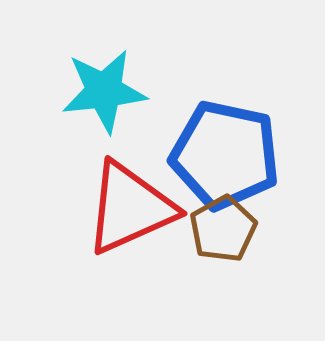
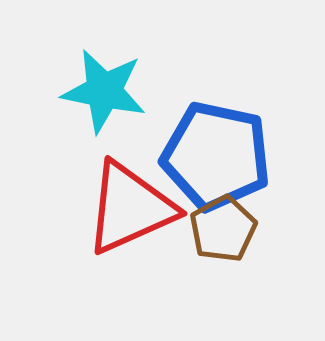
cyan star: rotated 18 degrees clockwise
blue pentagon: moved 9 px left, 1 px down
